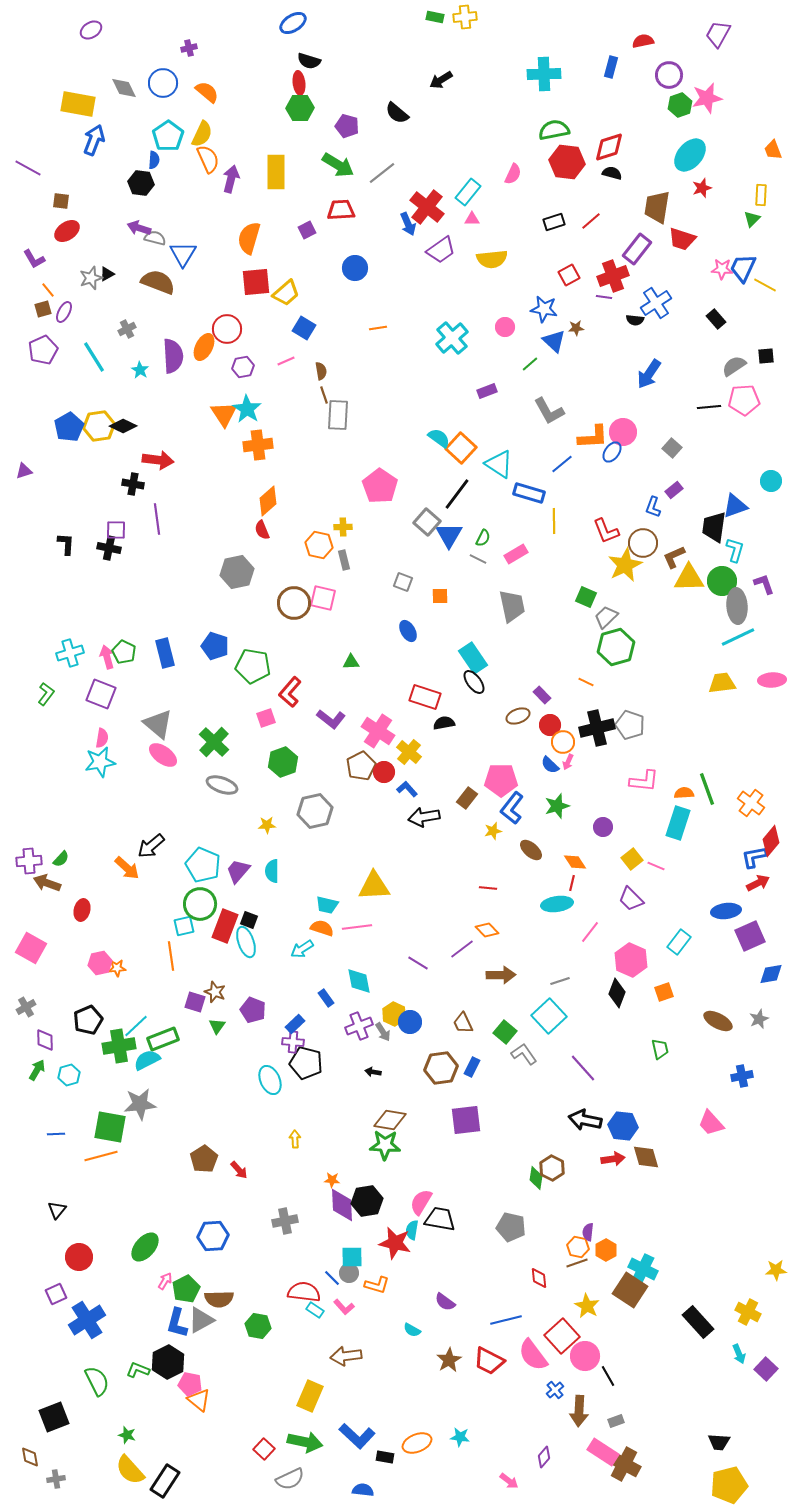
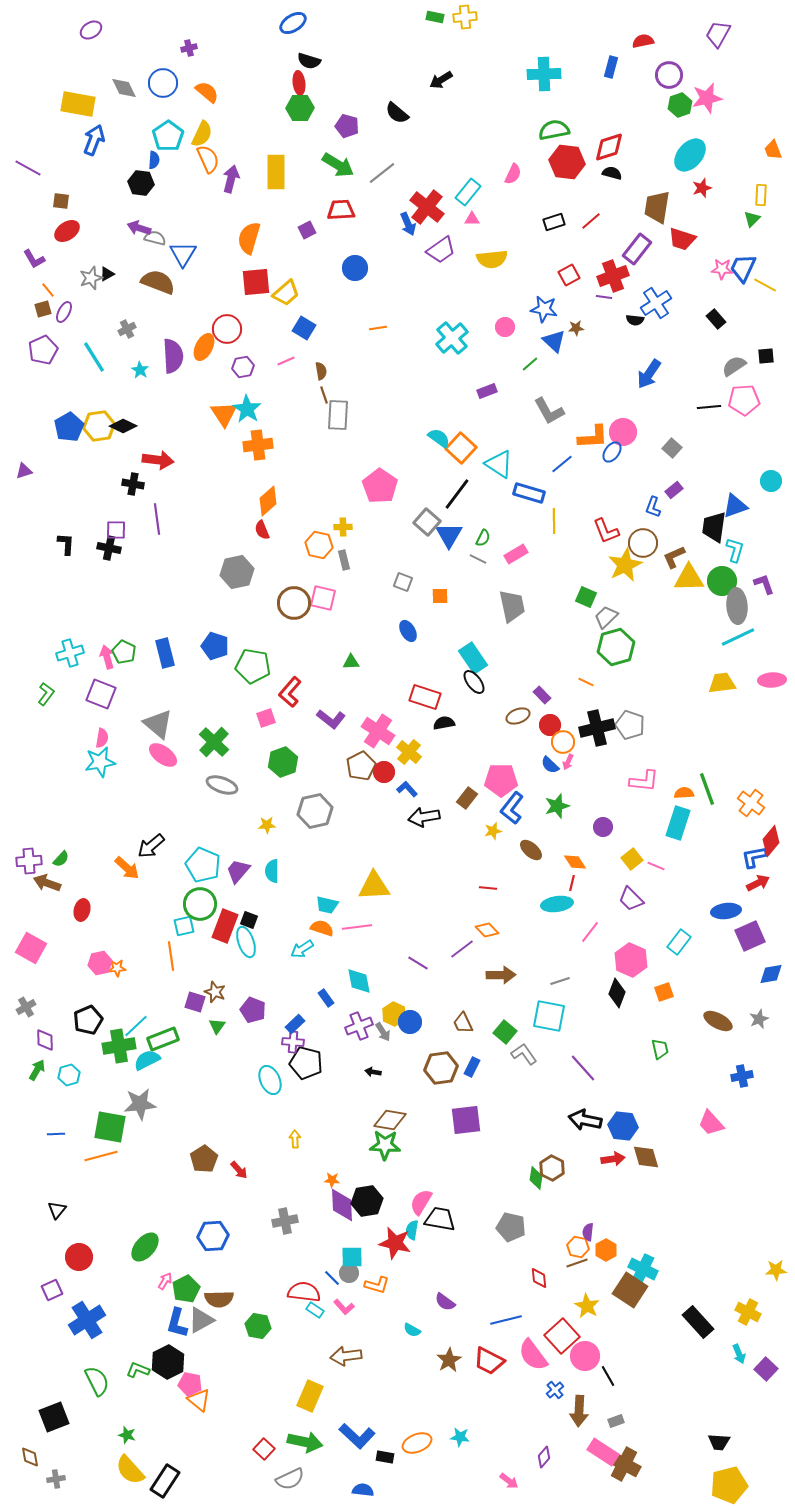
cyan square at (549, 1016): rotated 36 degrees counterclockwise
purple square at (56, 1294): moved 4 px left, 4 px up
